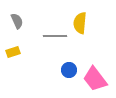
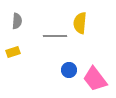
gray semicircle: rotated 28 degrees clockwise
